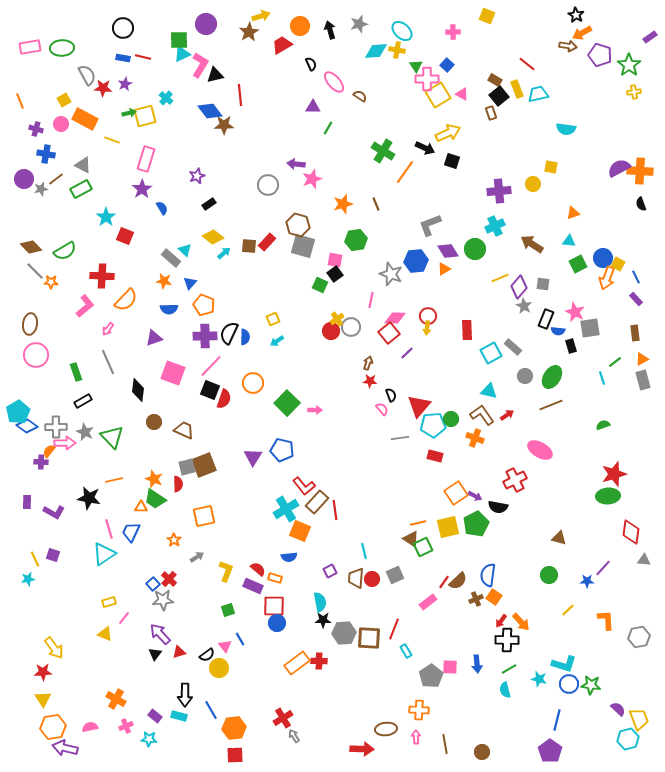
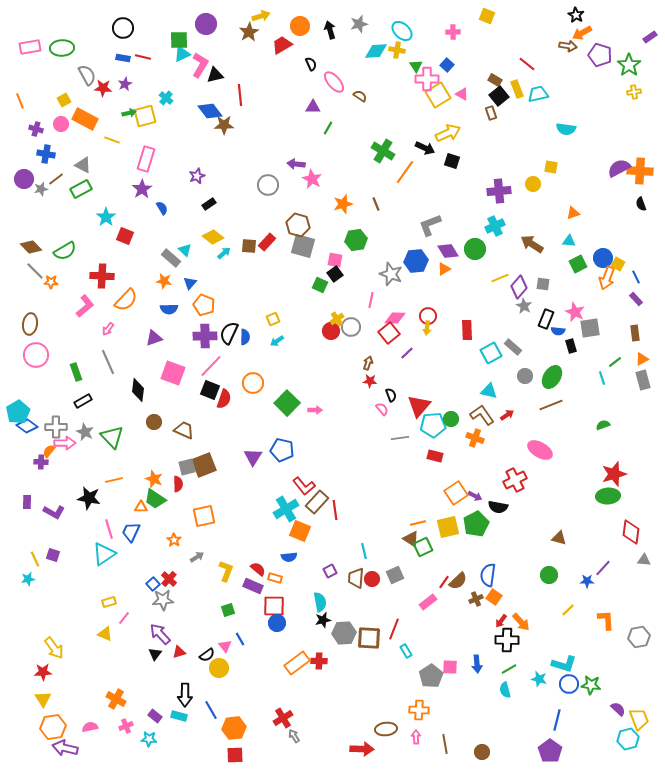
pink star at (312, 179): rotated 24 degrees counterclockwise
black star at (323, 620): rotated 14 degrees counterclockwise
